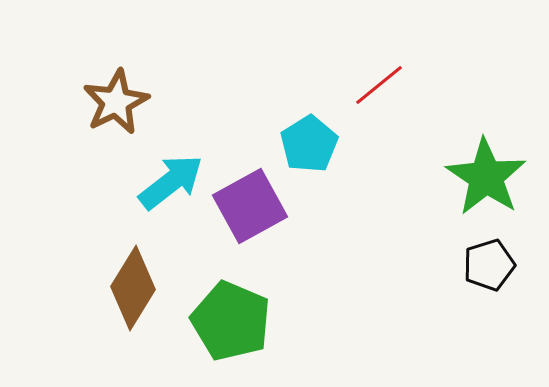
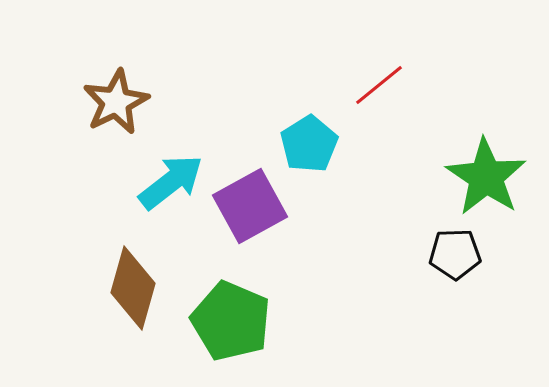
black pentagon: moved 34 px left, 11 px up; rotated 15 degrees clockwise
brown diamond: rotated 16 degrees counterclockwise
